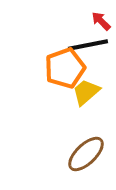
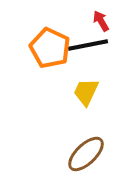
red arrow: rotated 15 degrees clockwise
orange pentagon: moved 15 px left, 20 px up; rotated 27 degrees counterclockwise
yellow trapezoid: rotated 24 degrees counterclockwise
